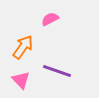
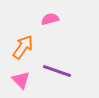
pink semicircle: rotated 12 degrees clockwise
